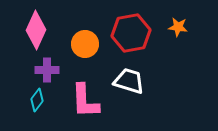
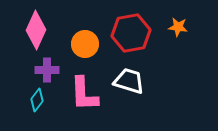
pink L-shape: moved 1 px left, 7 px up
